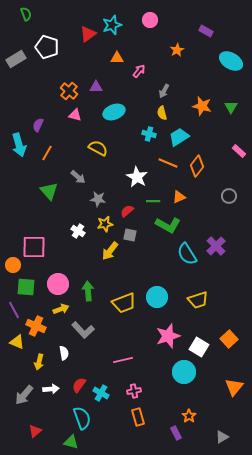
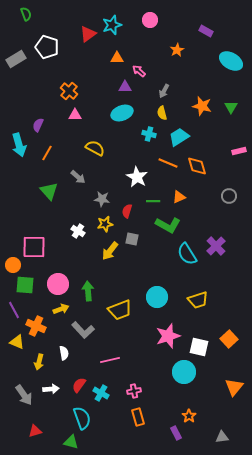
pink arrow at (139, 71): rotated 88 degrees counterclockwise
purple triangle at (96, 87): moved 29 px right
cyan ellipse at (114, 112): moved 8 px right, 1 px down
pink triangle at (75, 115): rotated 16 degrees counterclockwise
yellow semicircle at (98, 148): moved 3 px left
pink rectangle at (239, 151): rotated 56 degrees counterclockwise
orange diamond at (197, 166): rotated 55 degrees counterclockwise
gray star at (98, 199): moved 4 px right
red semicircle at (127, 211): rotated 32 degrees counterclockwise
gray square at (130, 235): moved 2 px right, 4 px down
green square at (26, 287): moved 1 px left, 2 px up
yellow trapezoid at (124, 303): moved 4 px left, 7 px down
white square at (199, 347): rotated 18 degrees counterclockwise
pink line at (123, 360): moved 13 px left
gray arrow at (24, 395): rotated 75 degrees counterclockwise
red triangle at (35, 431): rotated 24 degrees clockwise
gray triangle at (222, 437): rotated 24 degrees clockwise
